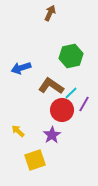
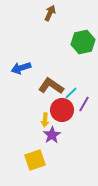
green hexagon: moved 12 px right, 14 px up
yellow arrow: moved 27 px right, 11 px up; rotated 128 degrees counterclockwise
